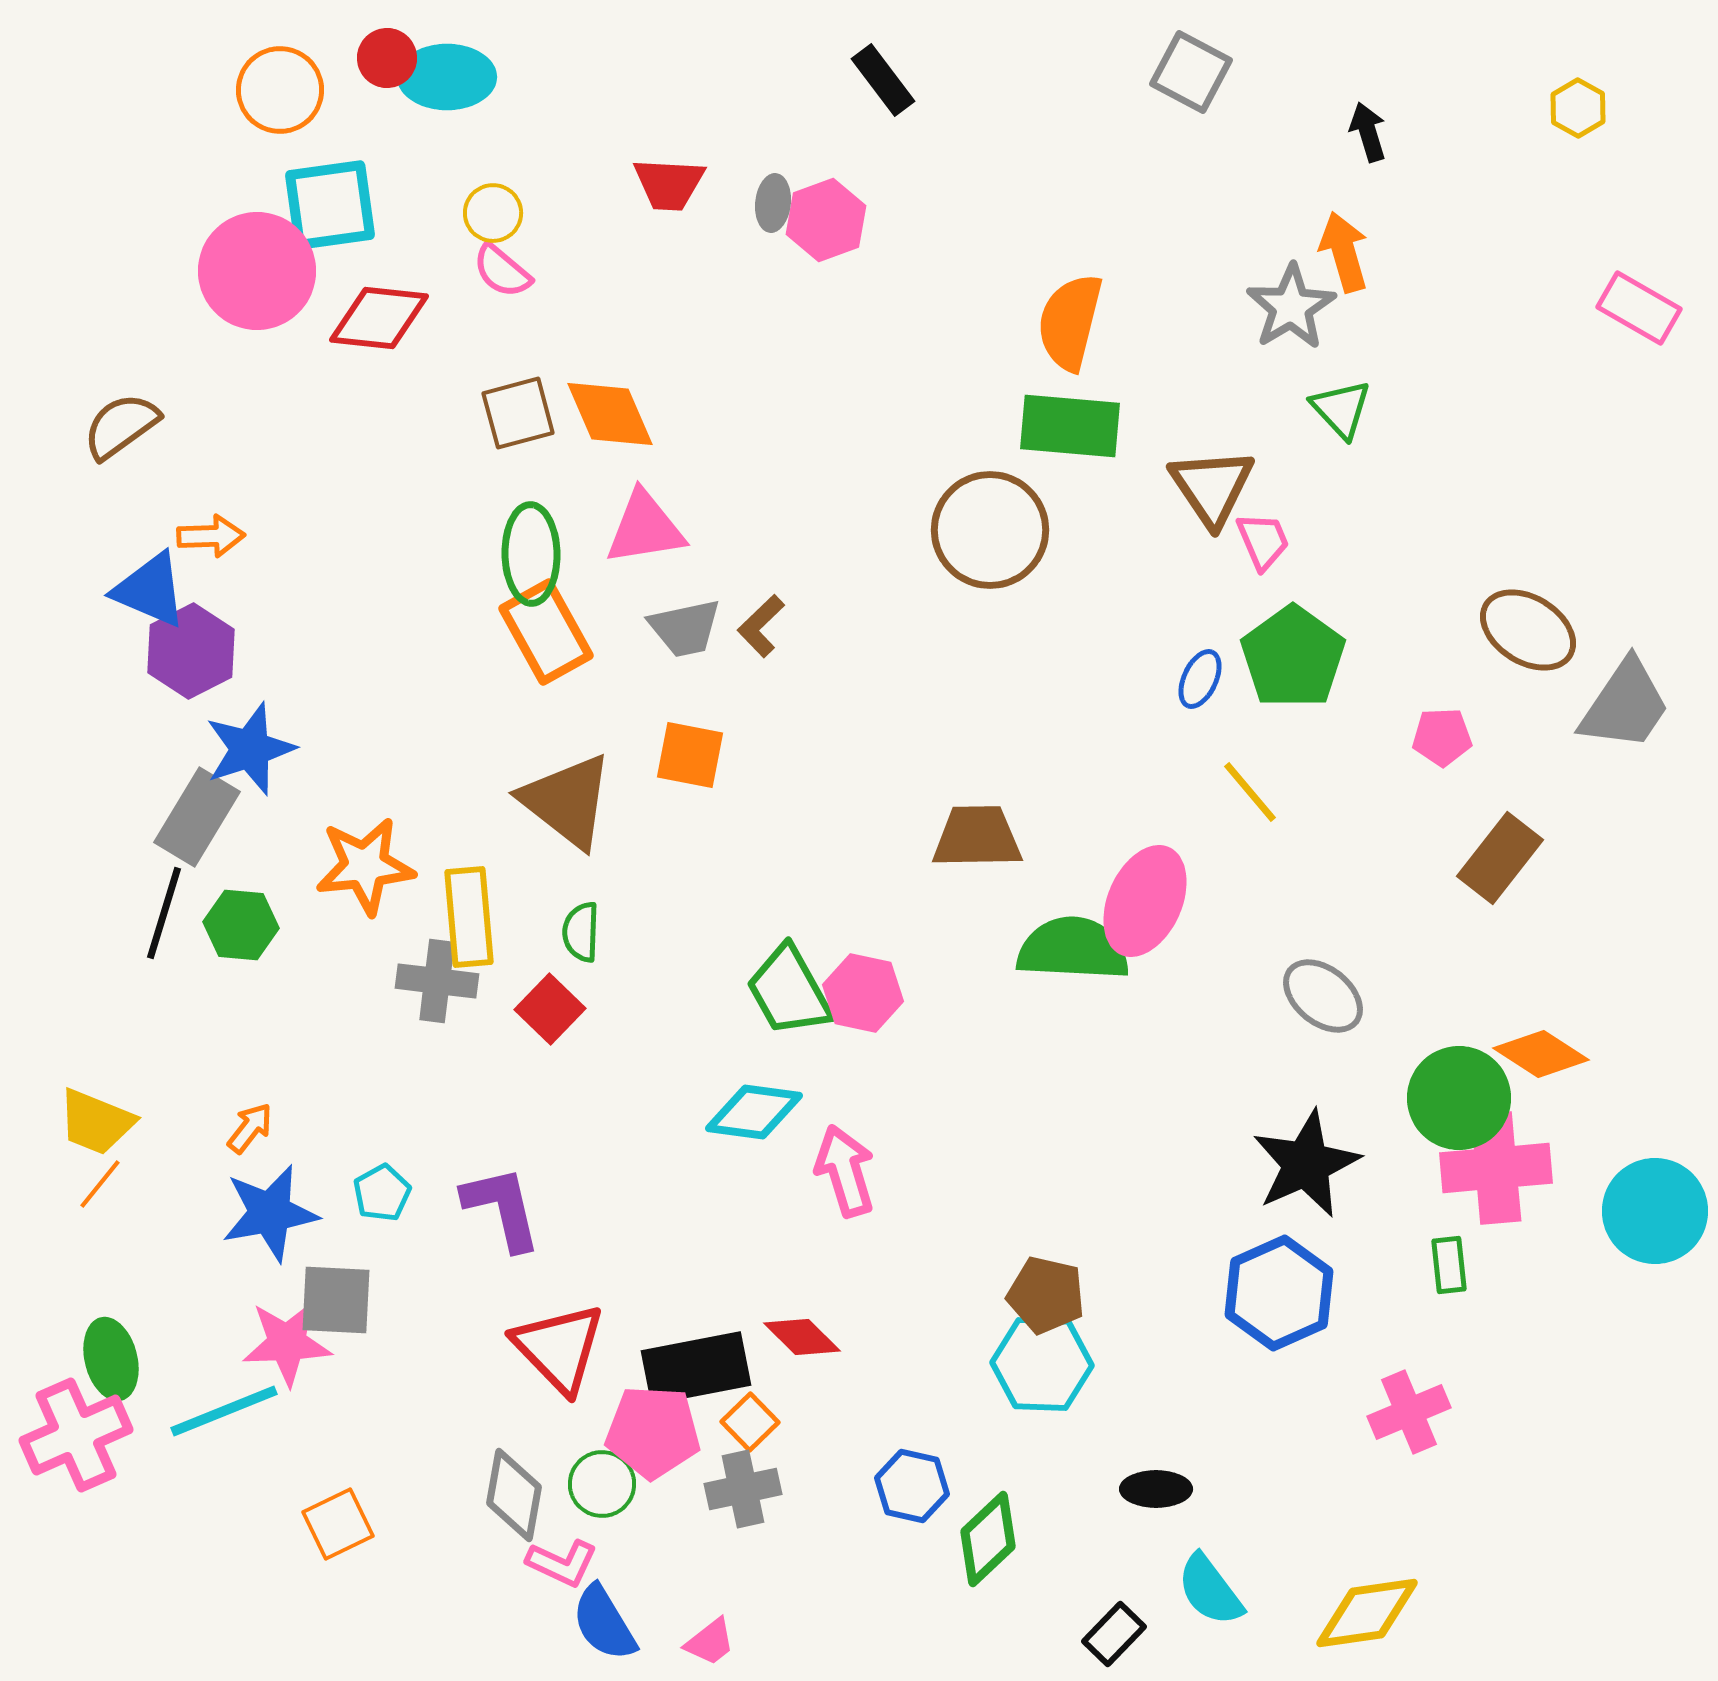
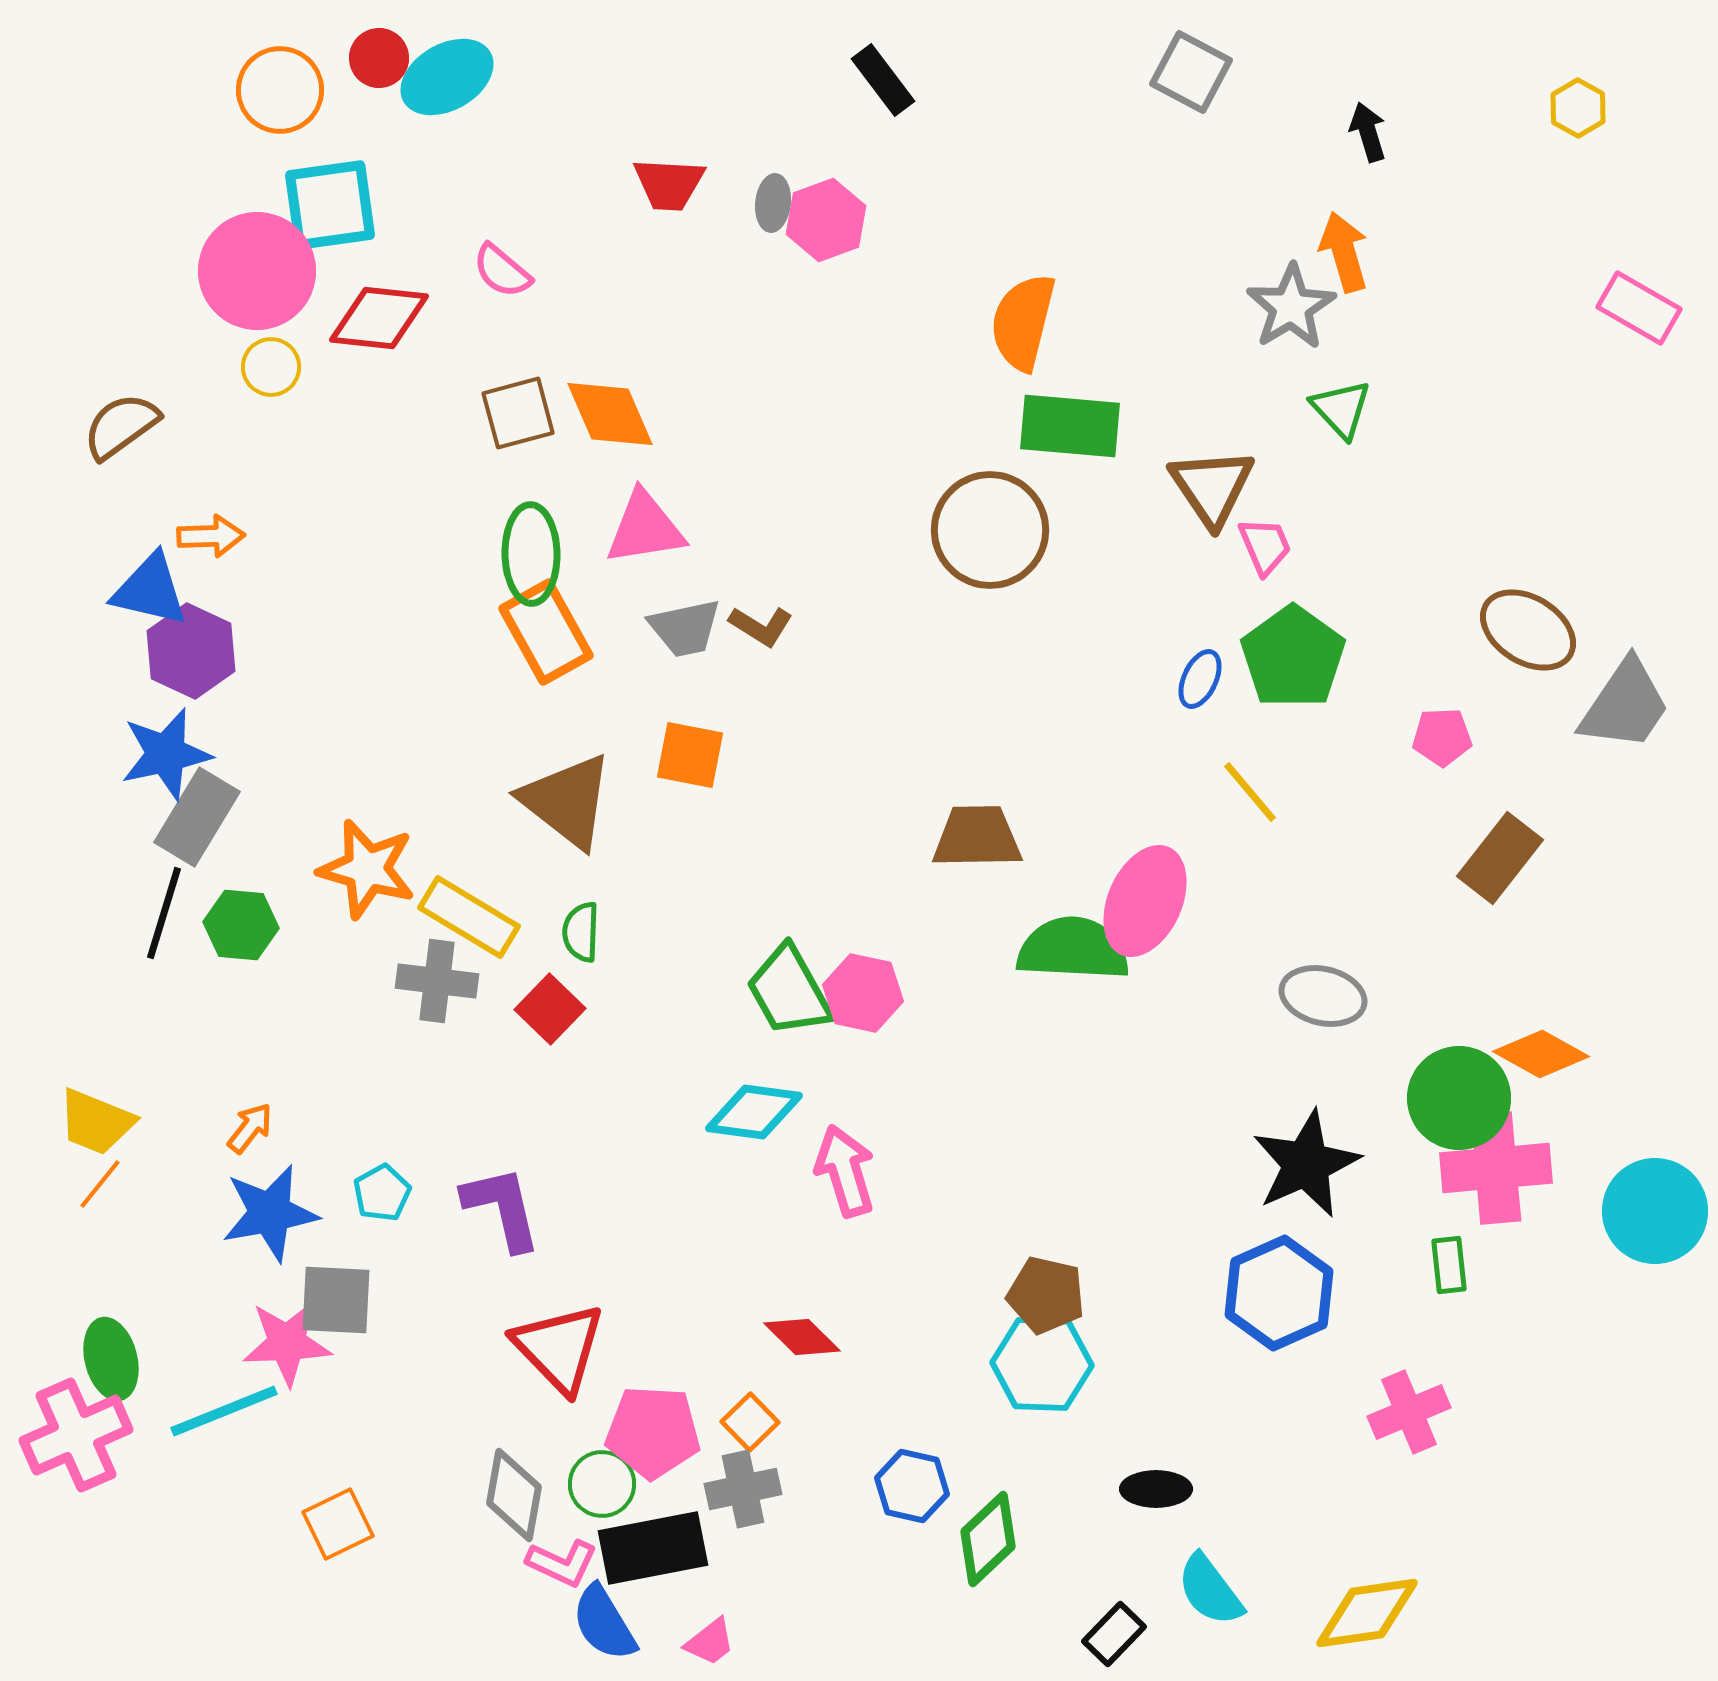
red circle at (387, 58): moved 8 px left
cyan ellipse at (447, 77): rotated 30 degrees counterclockwise
yellow circle at (493, 213): moved 222 px left, 154 px down
orange semicircle at (1070, 322): moved 47 px left
pink trapezoid at (1263, 541): moved 2 px right, 5 px down
blue triangle at (150, 590): rotated 10 degrees counterclockwise
brown L-shape at (761, 626): rotated 104 degrees counterclockwise
purple hexagon at (191, 651): rotated 8 degrees counterclockwise
blue star at (250, 749): moved 84 px left, 5 px down; rotated 6 degrees clockwise
orange star at (365, 866): moved 2 px right, 3 px down; rotated 22 degrees clockwise
yellow rectangle at (469, 917): rotated 54 degrees counterclockwise
gray ellipse at (1323, 996): rotated 26 degrees counterclockwise
orange diamond at (1541, 1054): rotated 4 degrees counterclockwise
black rectangle at (696, 1368): moved 43 px left, 180 px down
